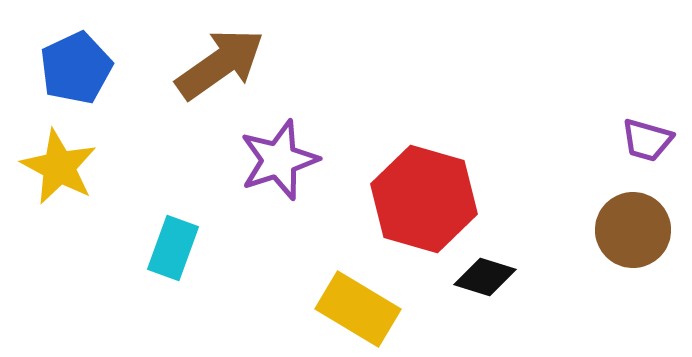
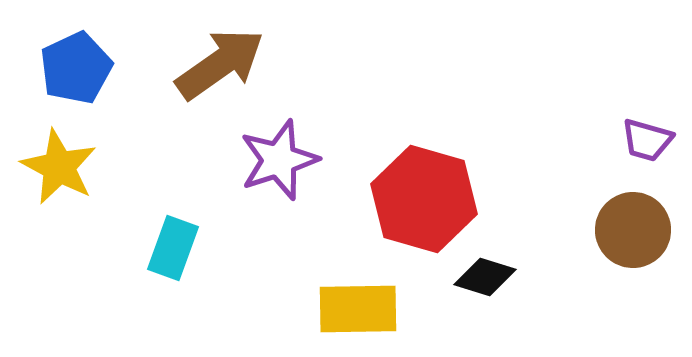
yellow rectangle: rotated 32 degrees counterclockwise
